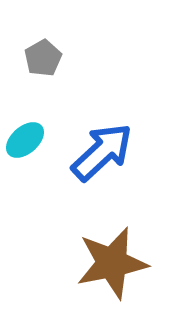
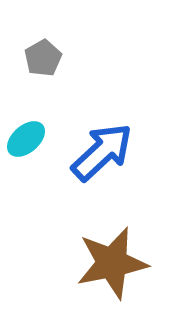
cyan ellipse: moved 1 px right, 1 px up
